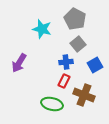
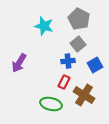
gray pentagon: moved 4 px right
cyan star: moved 2 px right, 3 px up
blue cross: moved 2 px right, 1 px up
red rectangle: moved 1 px down
brown cross: rotated 10 degrees clockwise
green ellipse: moved 1 px left
